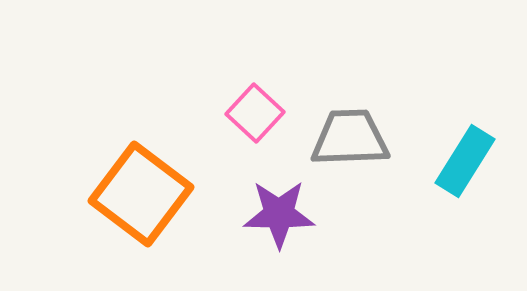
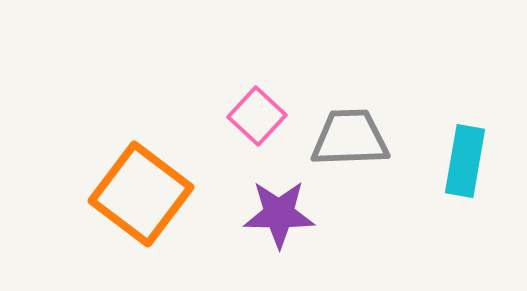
pink square: moved 2 px right, 3 px down
cyan rectangle: rotated 22 degrees counterclockwise
